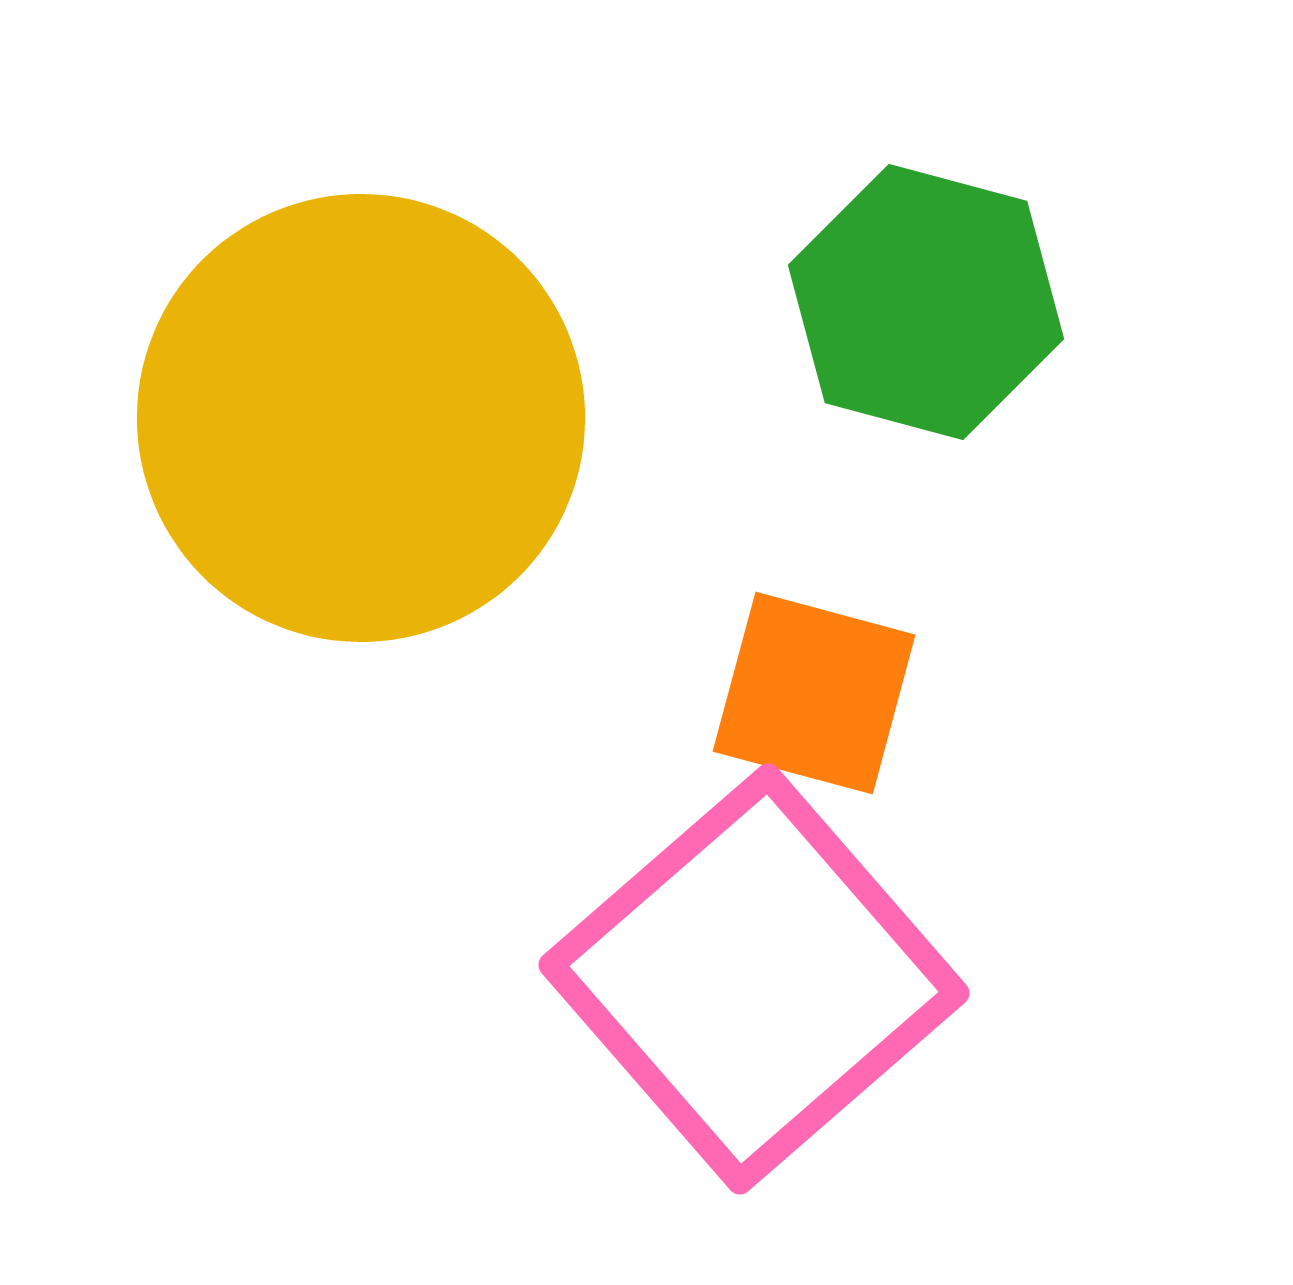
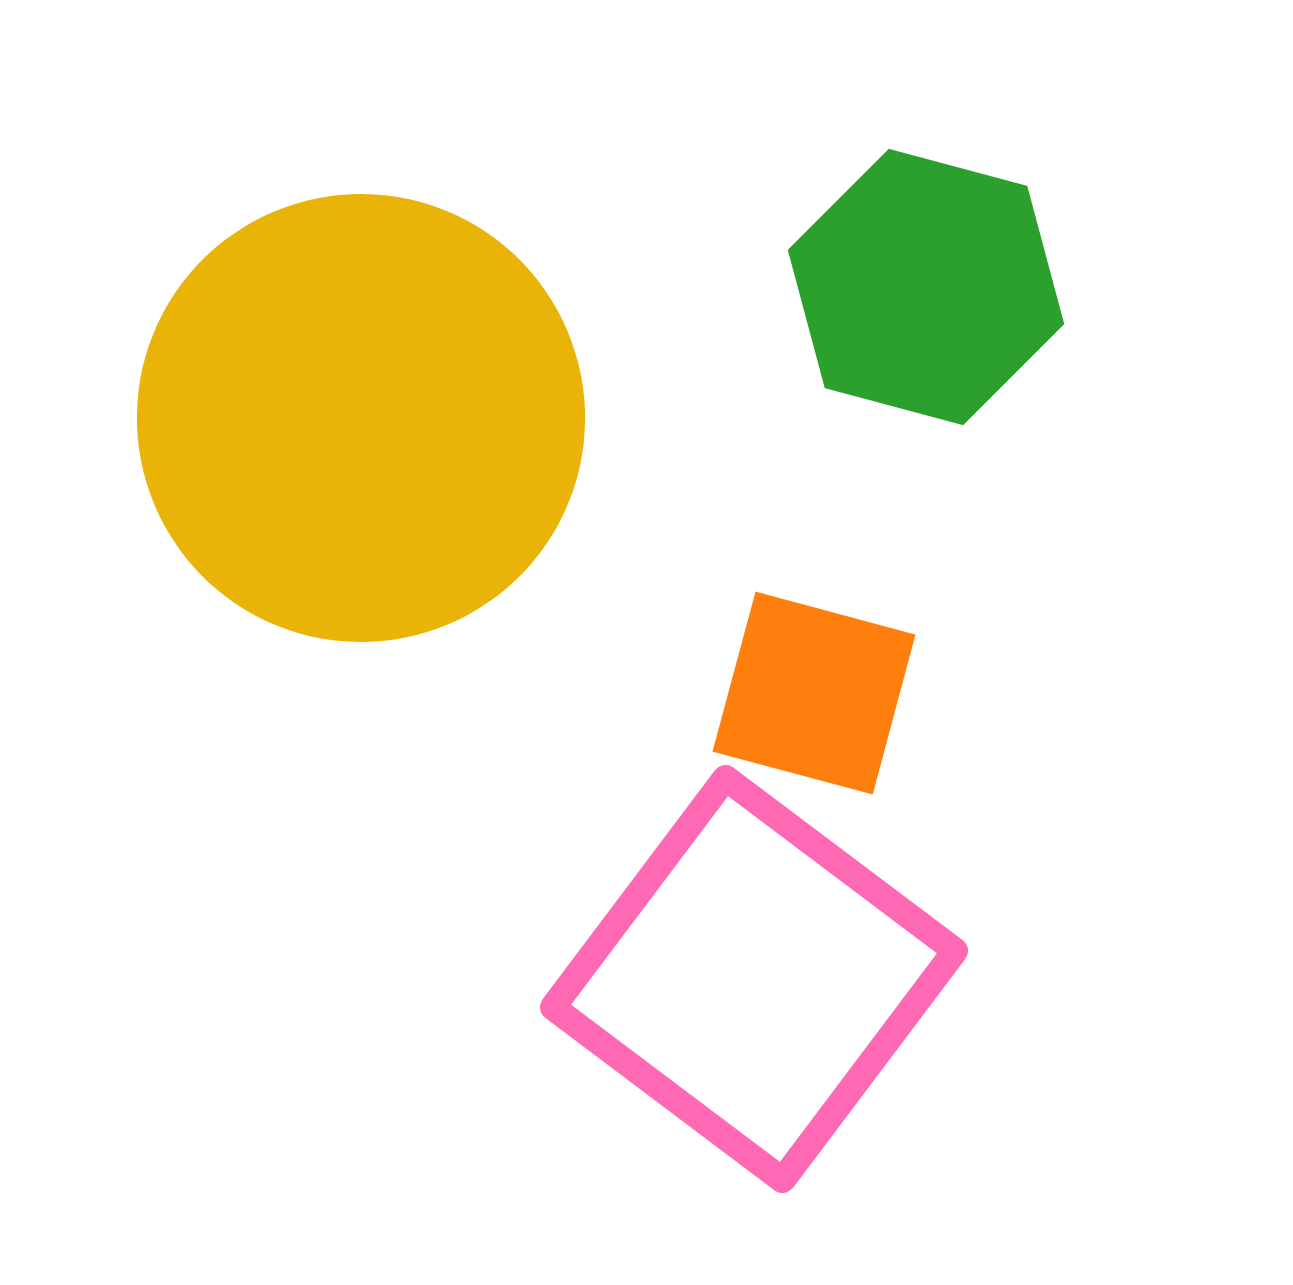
green hexagon: moved 15 px up
pink square: rotated 12 degrees counterclockwise
